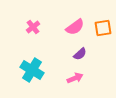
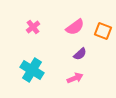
orange square: moved 3 px down; rotated 30 degrees clockwise
